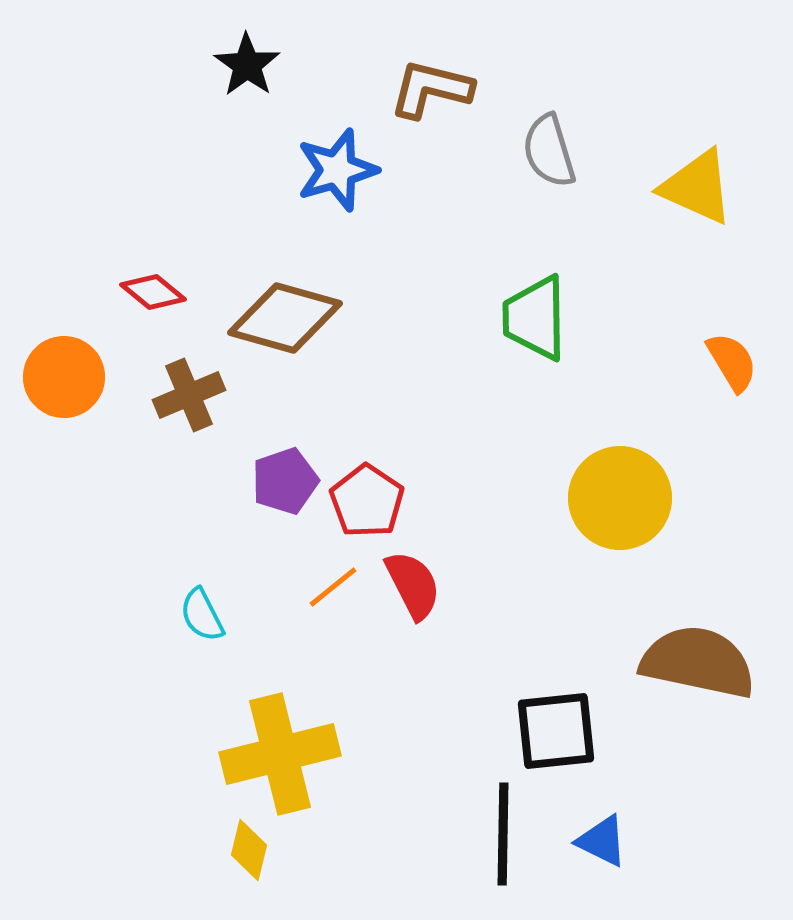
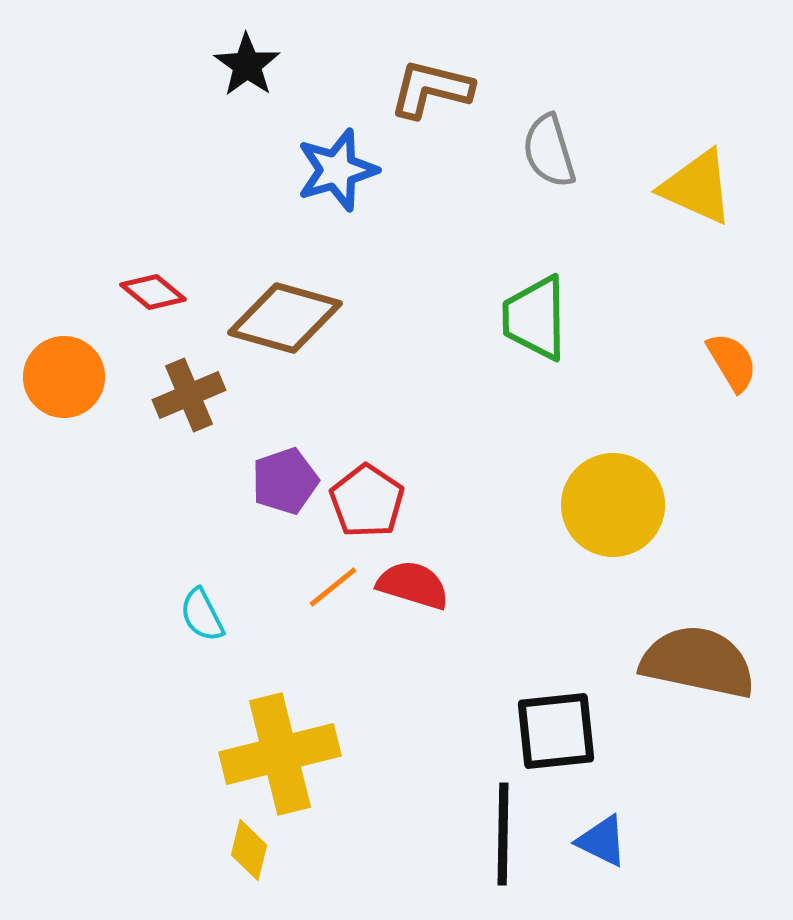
yellow circle: moved 7 px left, 7 px down
red semicircle: rotated 46 degrees counterclockwise
